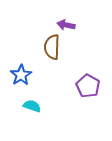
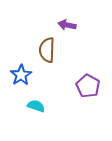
purple arrow: moved 1 px right
brown semicircle: moved 5 px left, 3 px down
cyan semicircle: moved 4 px right
